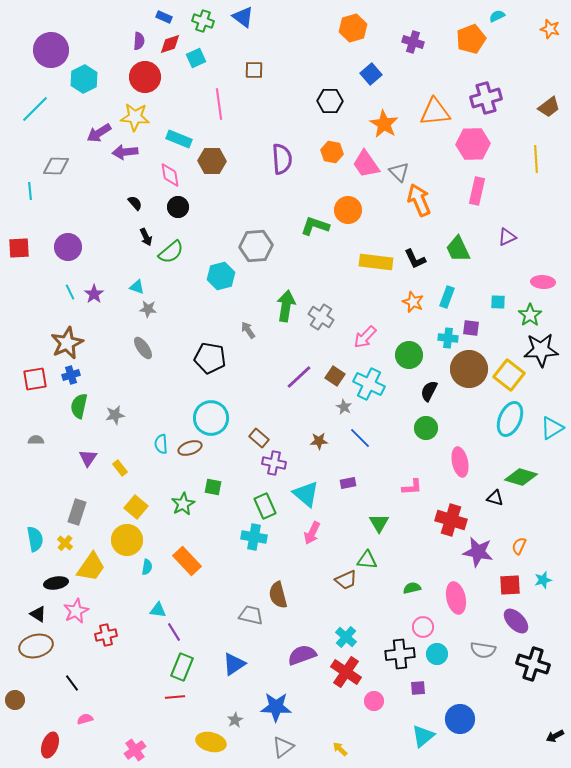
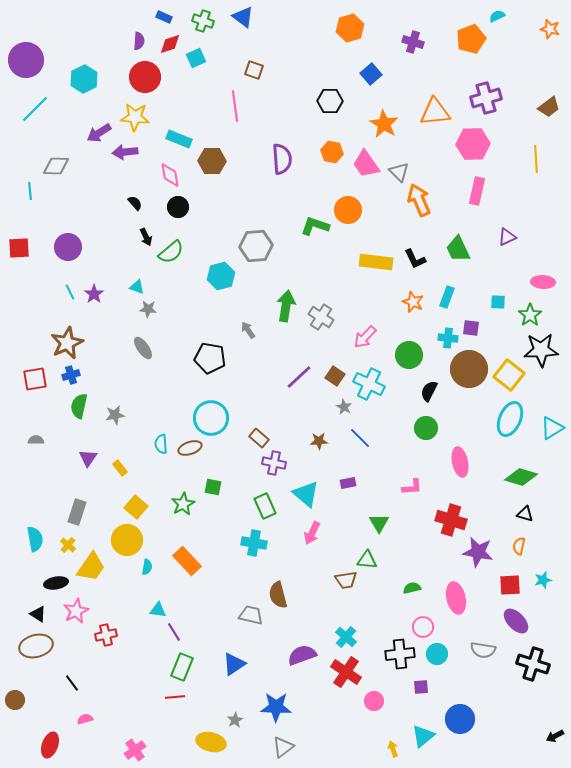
orange hexagon at (353, 28): moved 3 px left
purple circle at (51, 50): moved 25 px left, 10 px down
brown square at (254, 70): rotated 18 degrees clockwise
pink line at (219, 104): moved 16 px right, 2 px down
black triangle at (495, 498): moved 30 px right, 16 px down
cyan cross at (254, 537): moved 6 px down
yellow cross at (65, 543): moved 3 px right, 2 px down
orange semicircle at (519, 546): rotated 12 degrees counterclockwise
brown trapezoid at (346, 580): rotated 15 degrees clockwise
purple square at (418, 688): moved 3 px right, 1 px up
yellow arrow at (340, 749): moved 53 px right; rotated 28 degrees clockwise
